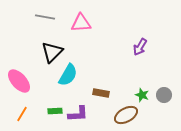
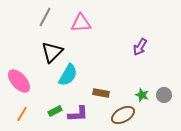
gray line: rotated 72 degrees counterclockwise
green rectangle: rotated 24 degrees counterclockwise
brown ellipse: moved 3 px left
